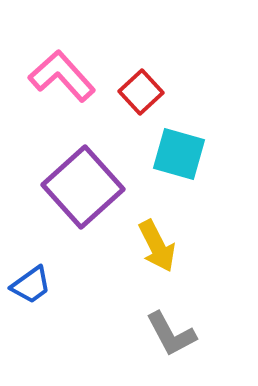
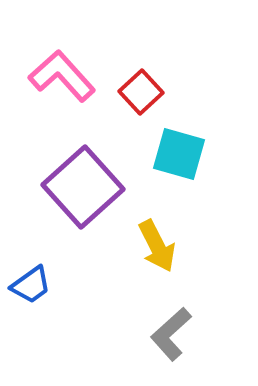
gray L-shape: rotated 76 degrees clockwise
